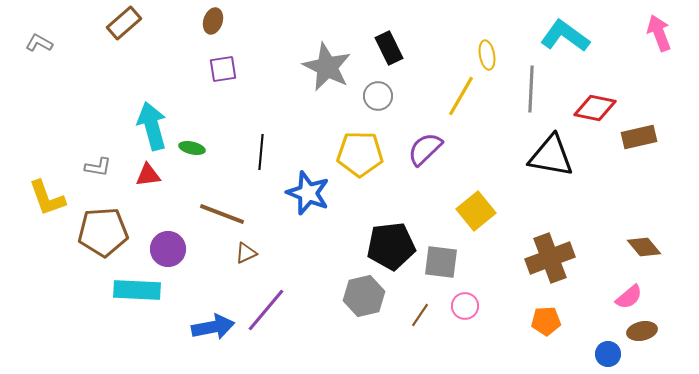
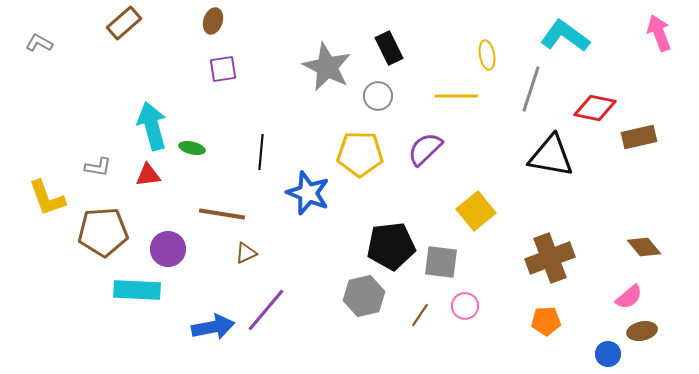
gray line at (531, 89): rotated 15 degrees clockwise
yellow line at (461, 96): moved 5 px left; rotated 60 degrees clockwise
brown line at (222, 214): rotated 12 degrees counterclockwise
